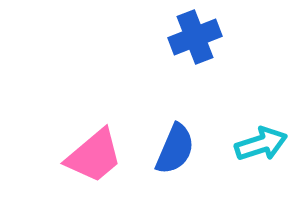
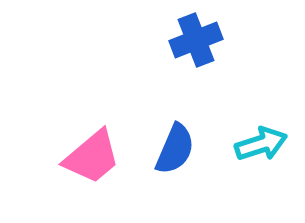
blue cross: moved 1 px right, 3 px down
pink trapezoid: moved 2 px left, 1 px down
